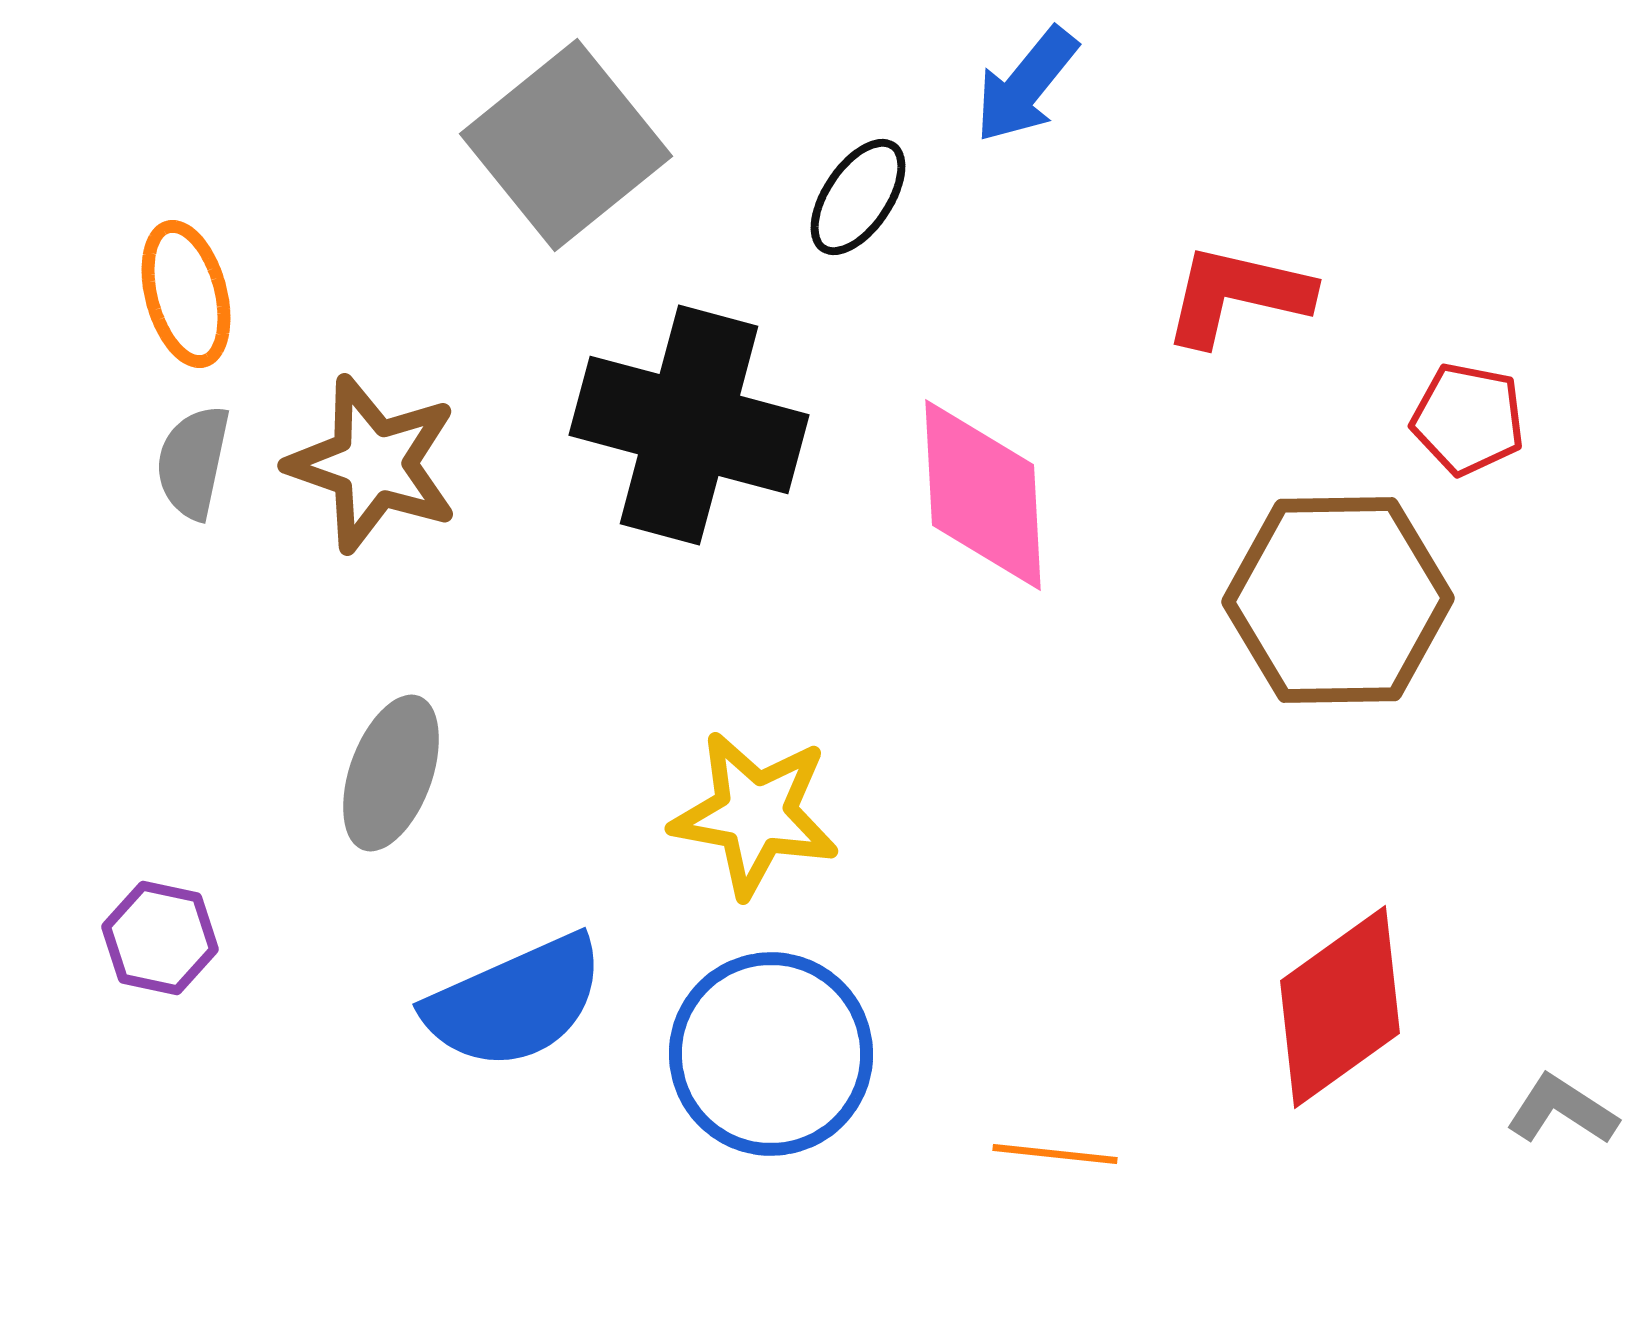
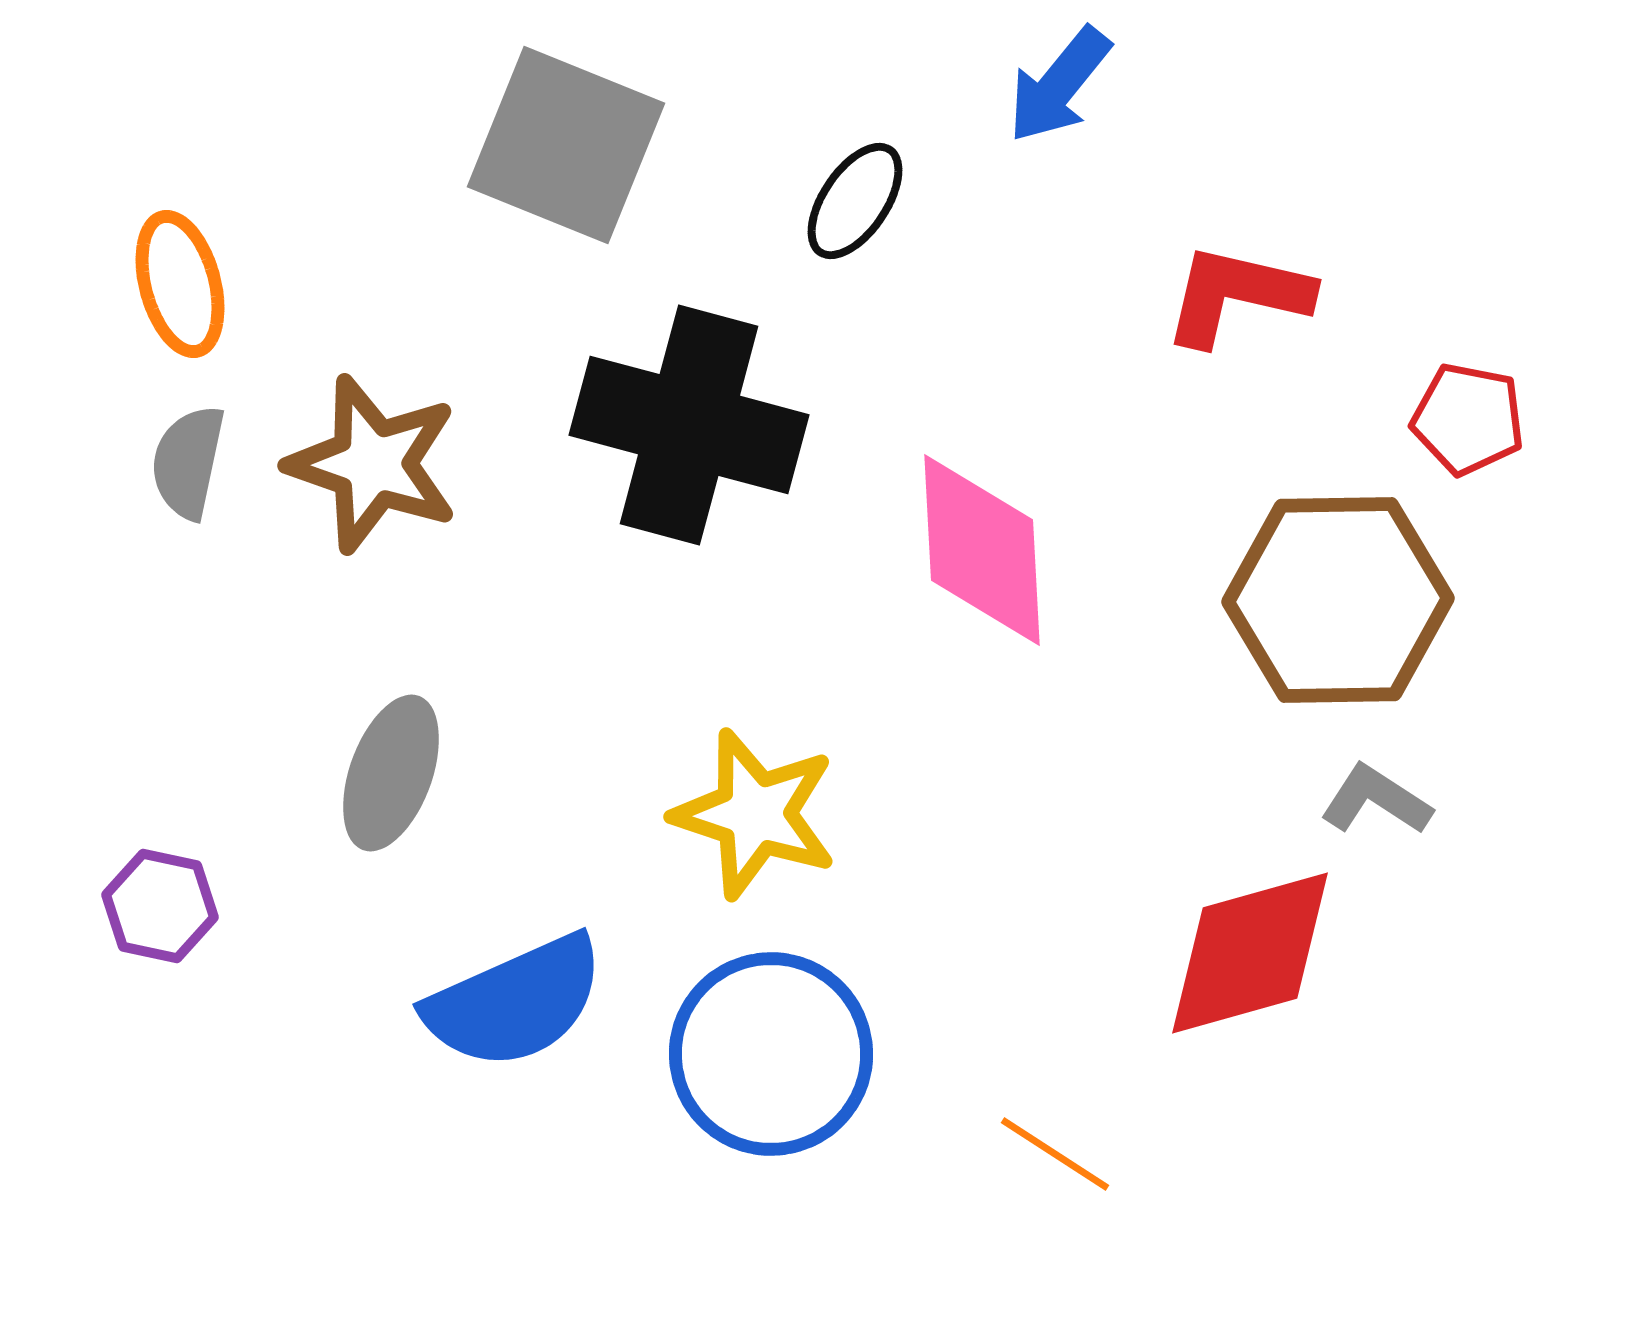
blue arrow: moved 33 px right
gray square: rotated 29 degrees counterclockwise
black ellipse: moved 3 px left, 4 px down
orange ellipse: moved 6 px left, 10 px up
gray semicircle: moved 5 px left
pink diamond: moved 1 px left, 55 px down
yellow star: rotated 8 degrees clockwise
purple hexagon: moved 32 px up
red diamond: moved 90 px left, 54 px up; rotated 20 degrees clockwise
gray L-shape: moved 186 px left, 310 px up
orange line: rotated 27 degrees clockwise
